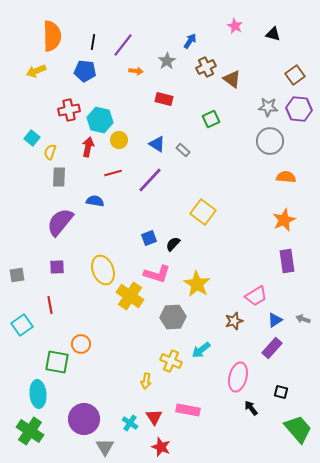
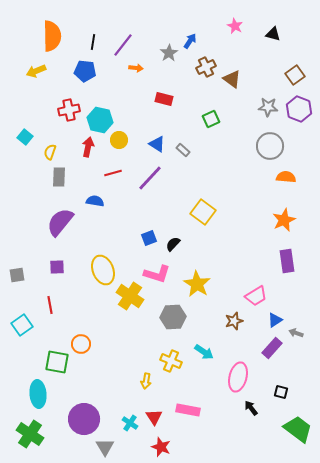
gray star at (167, 61): moved 2 px right, 8 px up
orange arrow at (136, 71): moved 3 px up
purple hexagon at (299, 109): rotated 15 degrees clockwise
cyan square at (32, 138): moved 7 px left, 1 px up
gray circle at (270, 141): moved 5 px down
purple line at (150, 180): moved 2 px up
gray arrow at (303, 319): moved 7 px left, 14 px down
cyan arrow at (201, 350): moved 3 px right, 2 px down; rotated 108 degrees counterclockwise
green trapezoid at (298, 429): rotated 12 degrees counterclockwise
green cross at (30, 431): moved 3 px down
